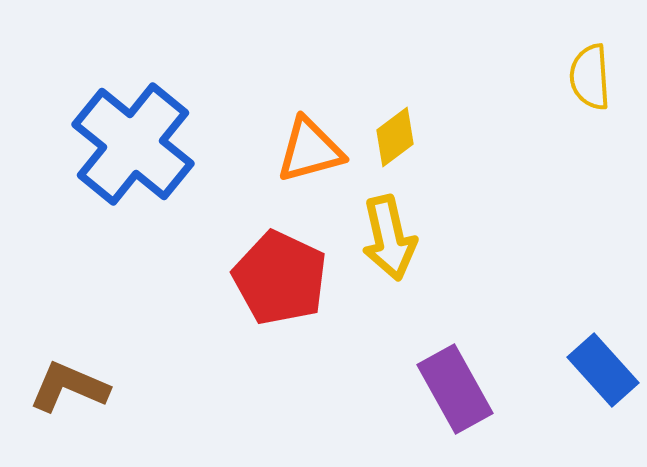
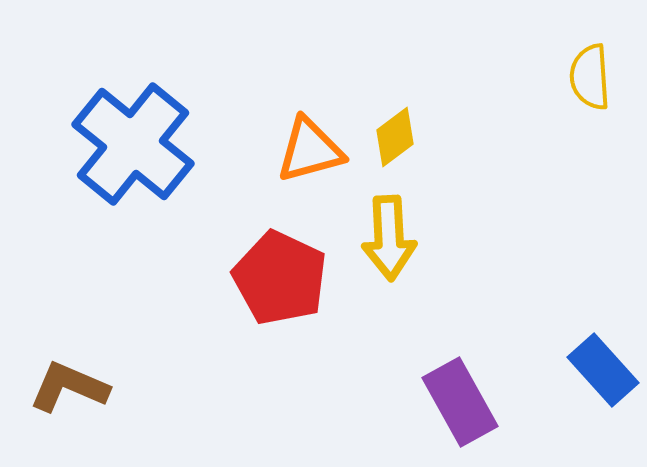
yellow arrow: rotated 10 degrees clockwise
purple rectangle: moved 5 px right, 13 px down
